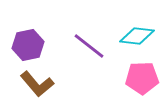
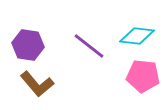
purple hexagon: rotated 20 degrees clockwise
pink pentagon: moved 1 px right, 2 px up; rotated 8 degrees clockwise
